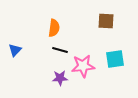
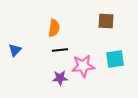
black line: rotated 21 degrees counterclockwise
